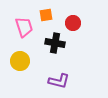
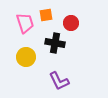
red circle: moved 2 px left
pink trapezoid: moved 1 px right, 4 px up
yellow circle: moved 6 px right, 4 px up
purple L-shape: rotated 50 degrees clockwise
